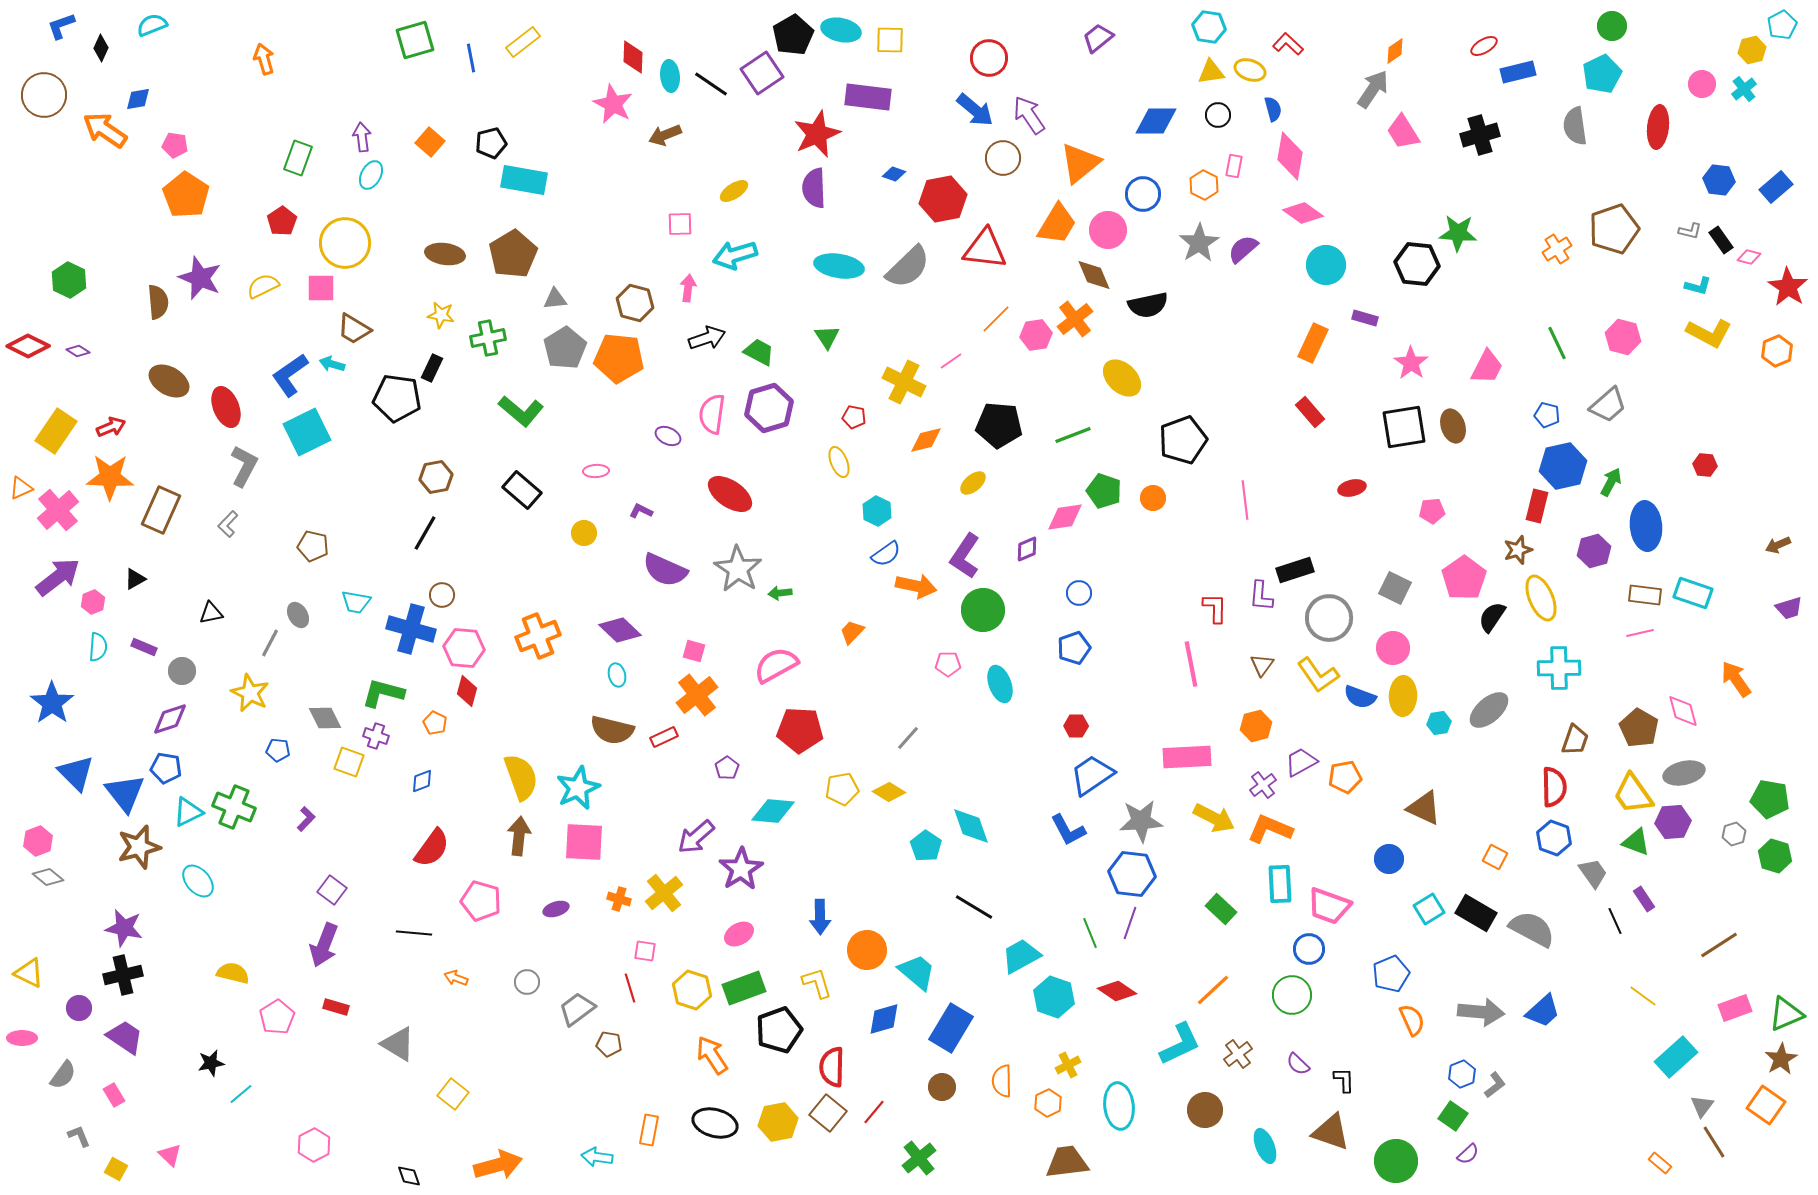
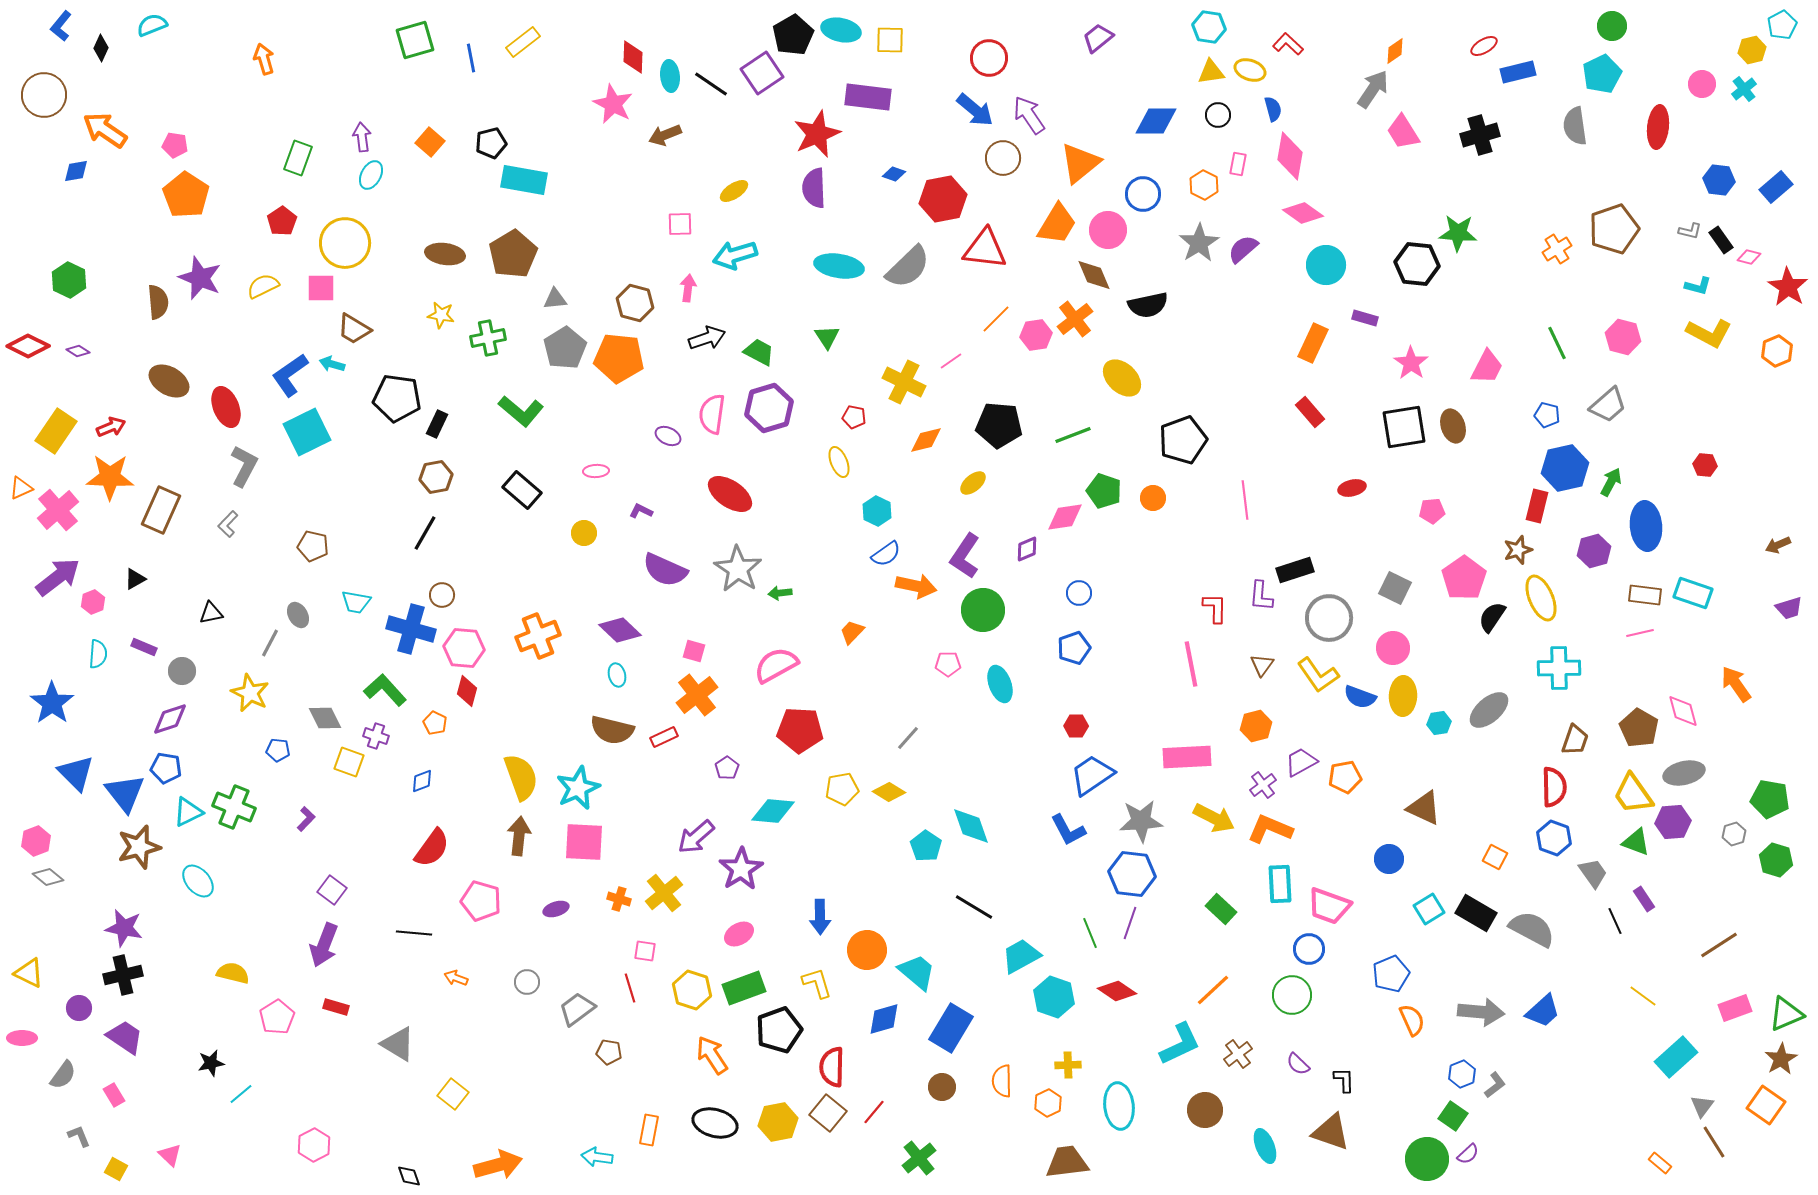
blue L-shape at (61, 26): rotated 32 degrees counterclockwise
blue diamond at (138, 99): moved 62 px left, 72 px down
pink rectangle at (1234, 166): moved 4 px right, 2 px up
black rectangle at (432, 368): moved 5 px right, 56 px down
blue hexagon at (1563, 466): moved 2 px right, 2 px down
cyan semicircle at (98, 647): moved 7 px down
orange arrow at (1736, 679): moved 5 px down
green L-shape at (383, 693): moved 2 px right, 3 px up; rotated 33 degrees clockwise
pink hexagon at (38, 841): moved 2 px left
green hexagon at (1775, 856): moved 1 px right, 4 px down
brown pentagon at (609, 1044): moved 8 px down
yellow cross at (1068, 1065): rotated 25 degrees clockwise
green circle at (1396, 1161): moved 31 px right, 2 px up
